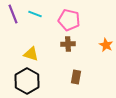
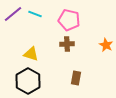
purple line: rotated 72 degrees clockwise
brown cross: moved 1 px left
brown rectangle: moved 1 px down
black hexagon: moved 1 px right
